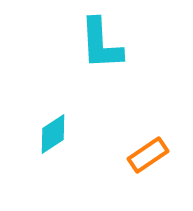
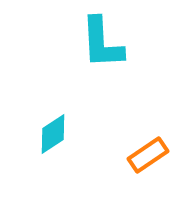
cyan L-shape: moved 1 px right, 1 px up
